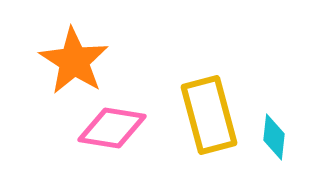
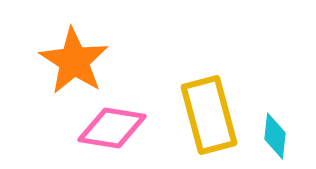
cyan diamond: moved 1 px right, 1 px up
